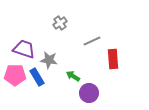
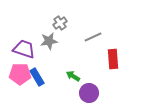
gray line: moved 1 px right, 4 px up
gray star: moved 19 px up; rotated 18 degrees counterclockwise
pink pentagon: moved 5 px right, 1 px up
